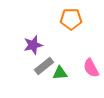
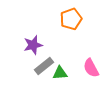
orange pentagon: rotated 20 degrees counterclockwise
